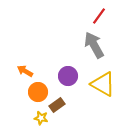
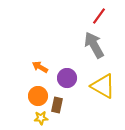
orange arrow: moved 15 px right, 4 px up
purple circle: moved 1 px left, 2 px down
yellow triangle: moved 2 px down
orange circle: moved 4 px down
brown rectangle: rotated 42 degrees counterclockwise
yellow star: rotated 16 degrees counterclockwise
